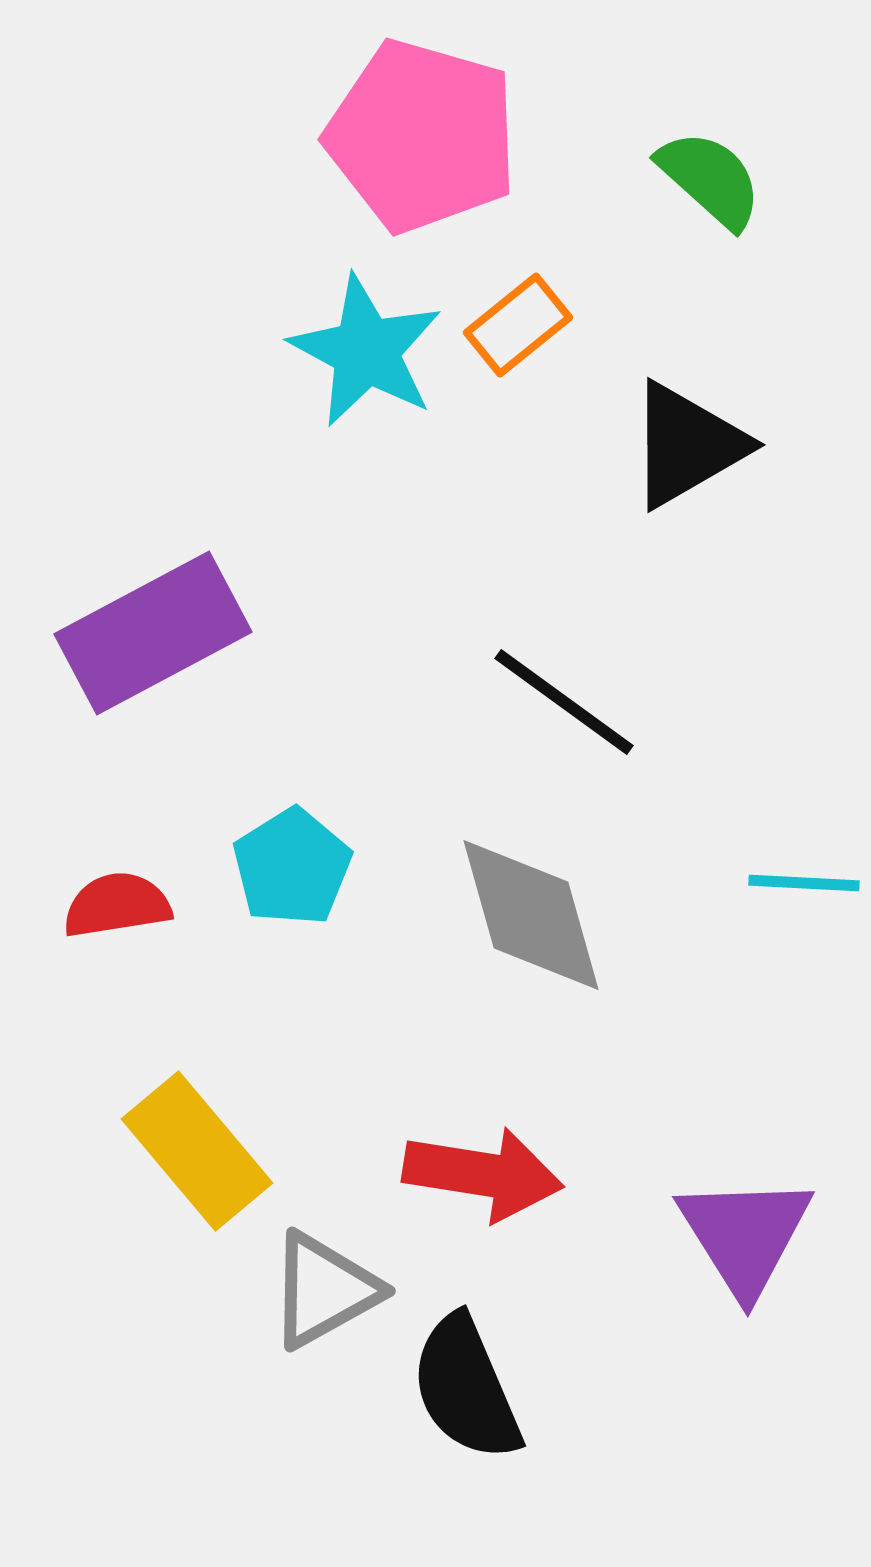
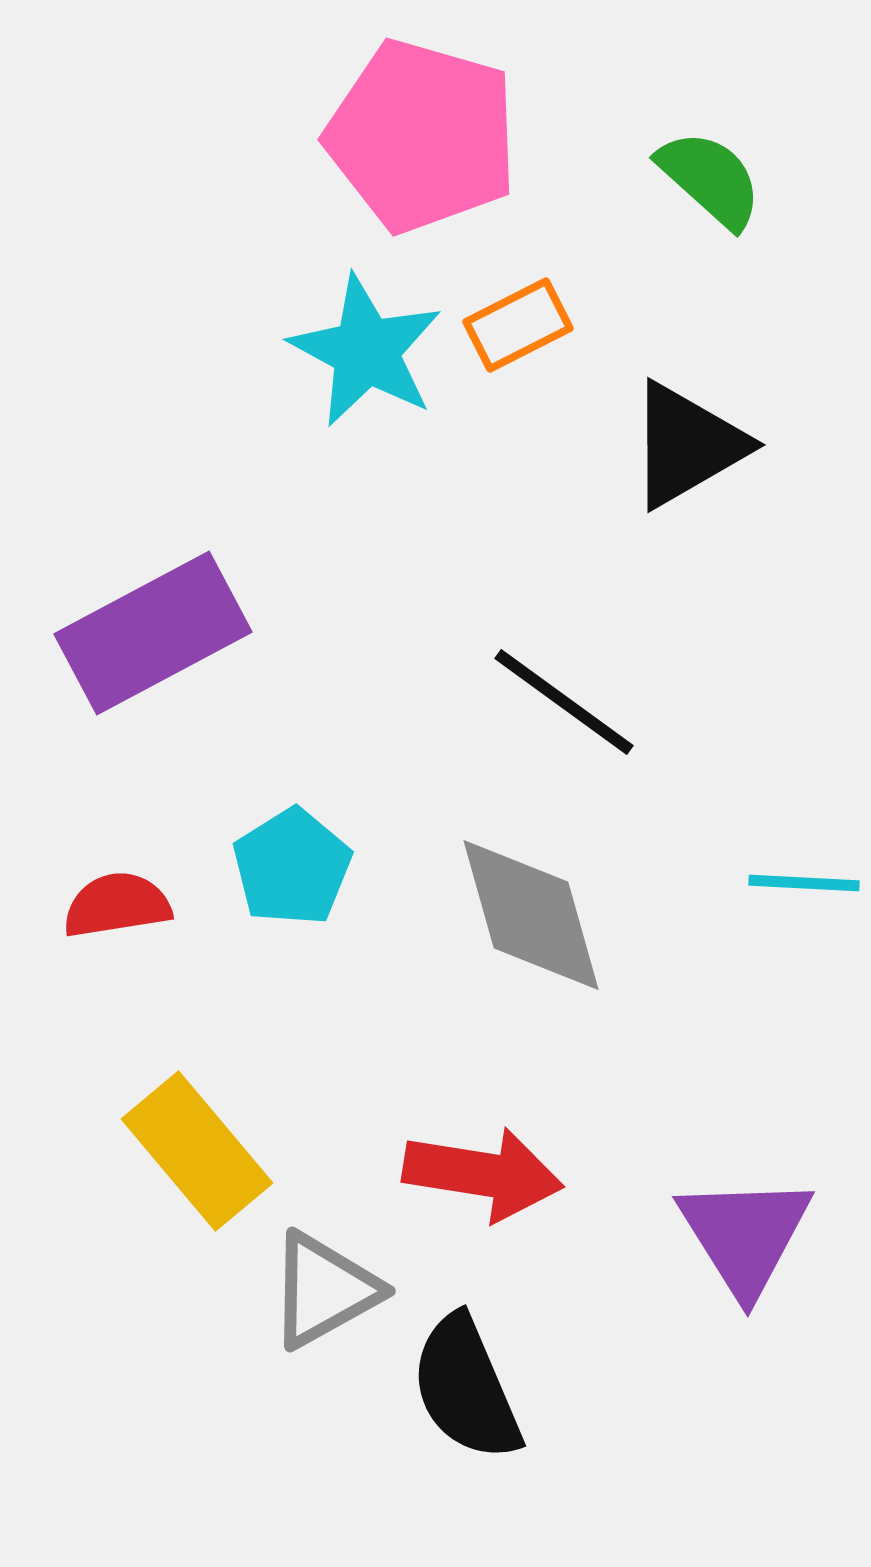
orange rectangle: rotated 12 degrees clockwise
